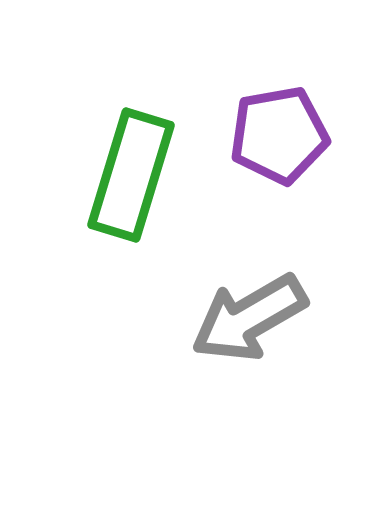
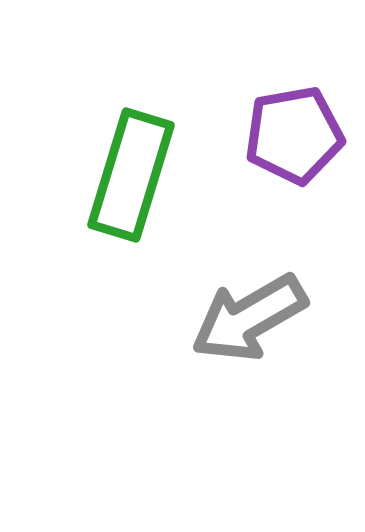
purple pentagon: moved 15 px right
